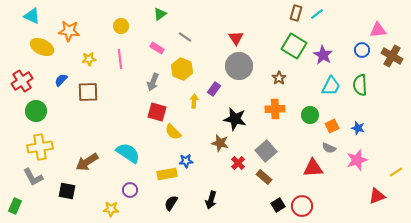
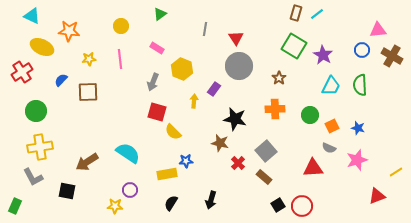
gray line at (185, 37): moved 20 px right, 8 px up; rotated 64 degrees clockwise
red cross at (22, 81): moved 9 px up
yellow star at (111, 209): moved 4 px right, 3 px up
